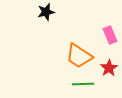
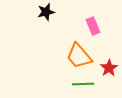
pink rectangle: moved 17 px left, 9 px up
orange trapezoid: rotated 16 degrees clockwise
